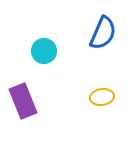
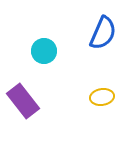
purple rectangle: rotated 16 degrees counterclockwise
